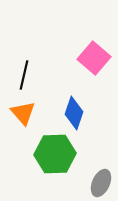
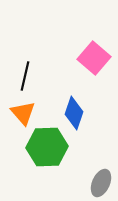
black line: moved 1 px right, 1 px down
green hexagon: moved 8 px left, 7 px up
